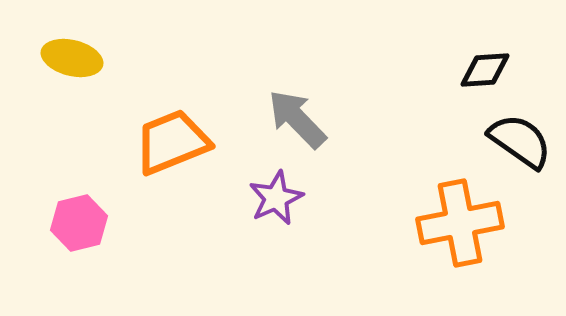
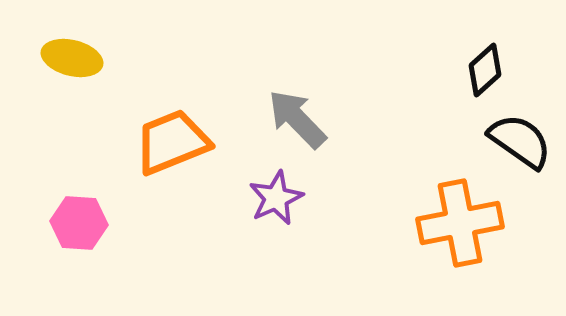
black diamond: rotated 38 degrees counterclockwise
pink hexagon: rotated 18 degrees clockwise
